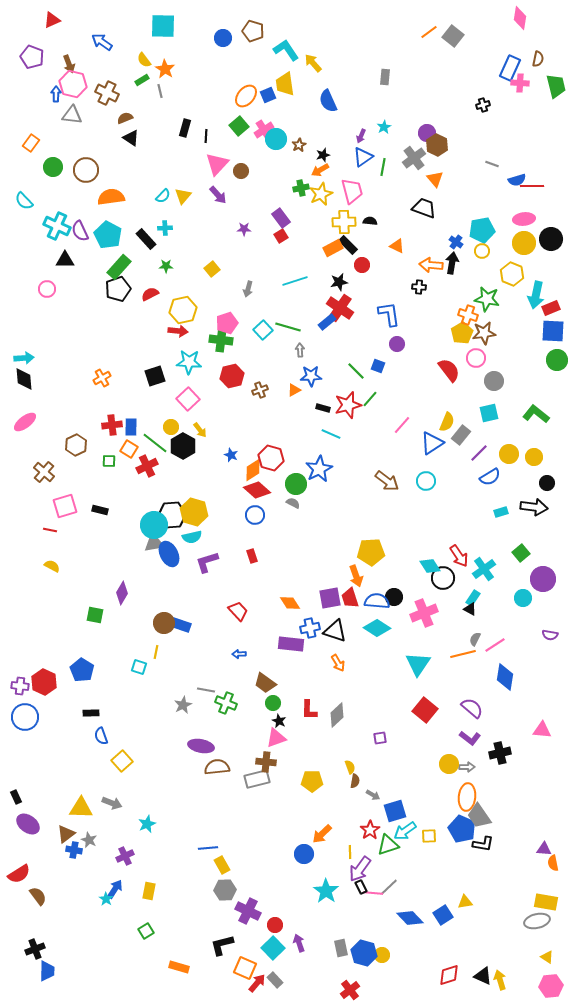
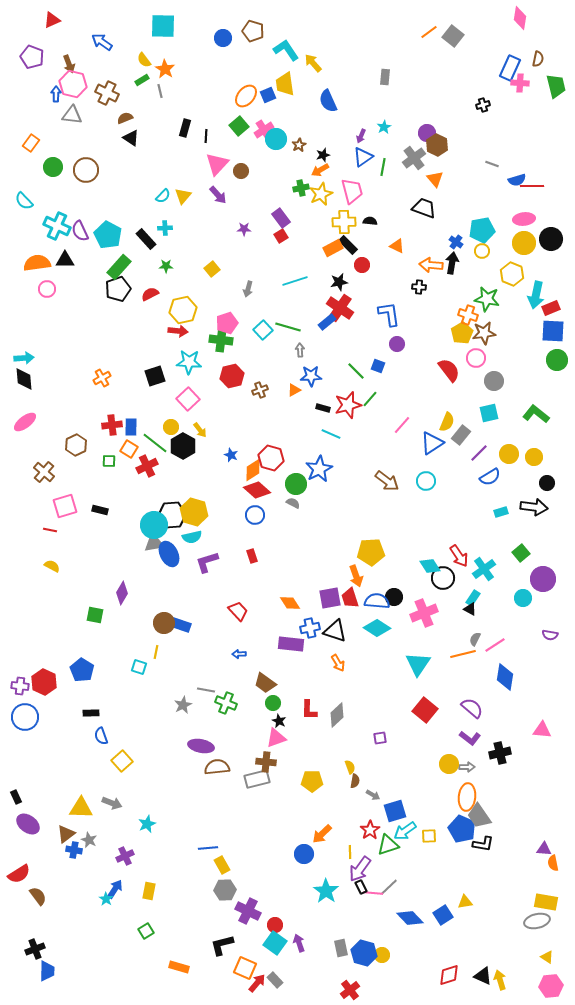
orange semicircle at (111, 197): moved 74 px left, 66 px down
cyan square at (273, 948): moved 2 px right, 5 px up; rotated 10 degrees counterclockwise
